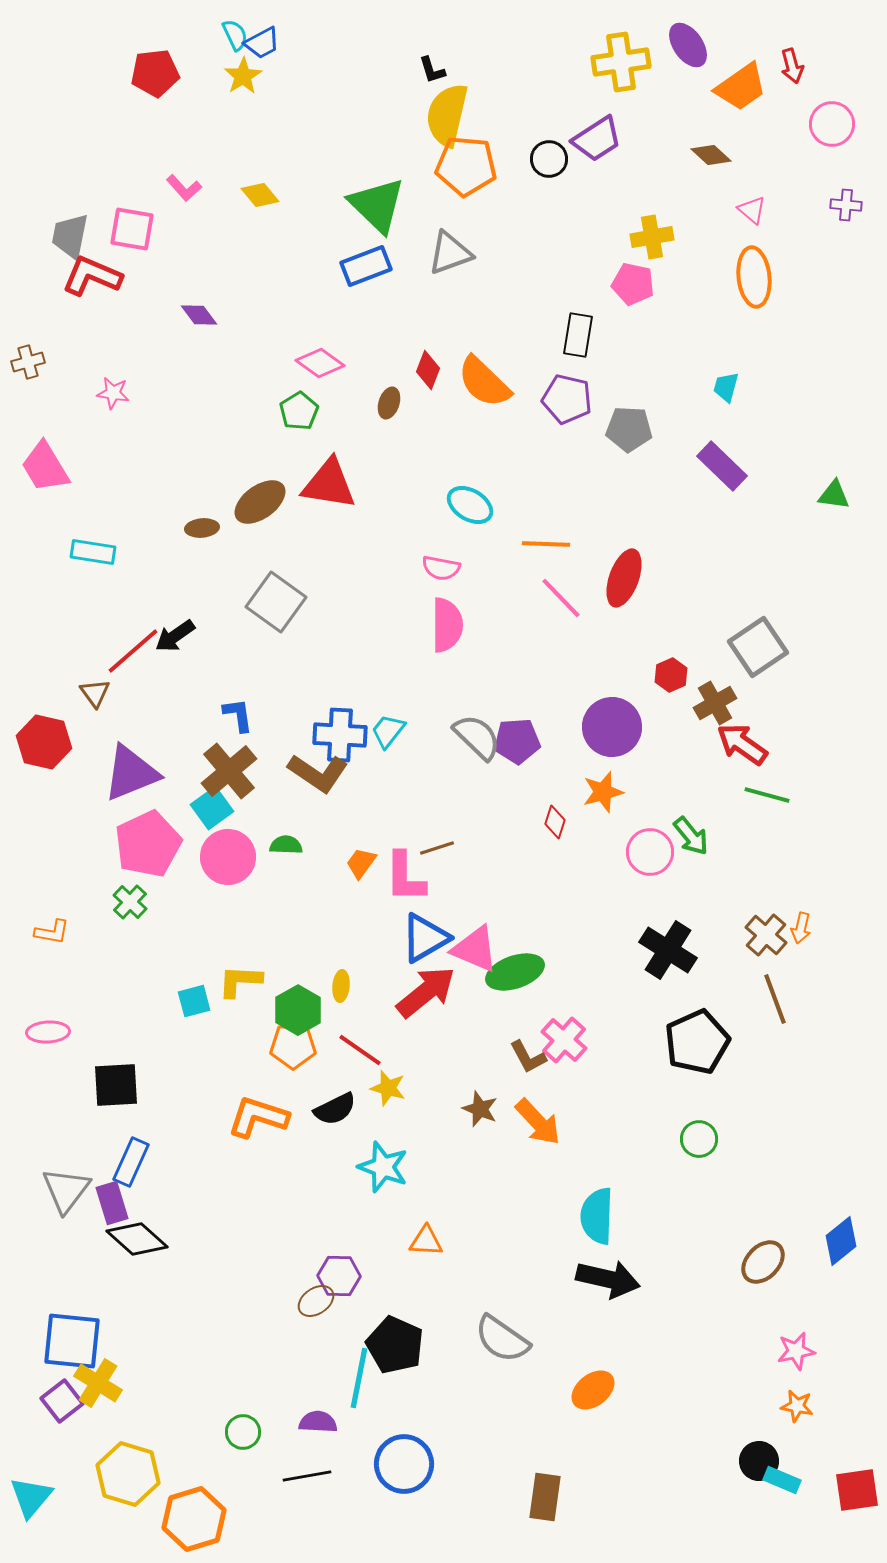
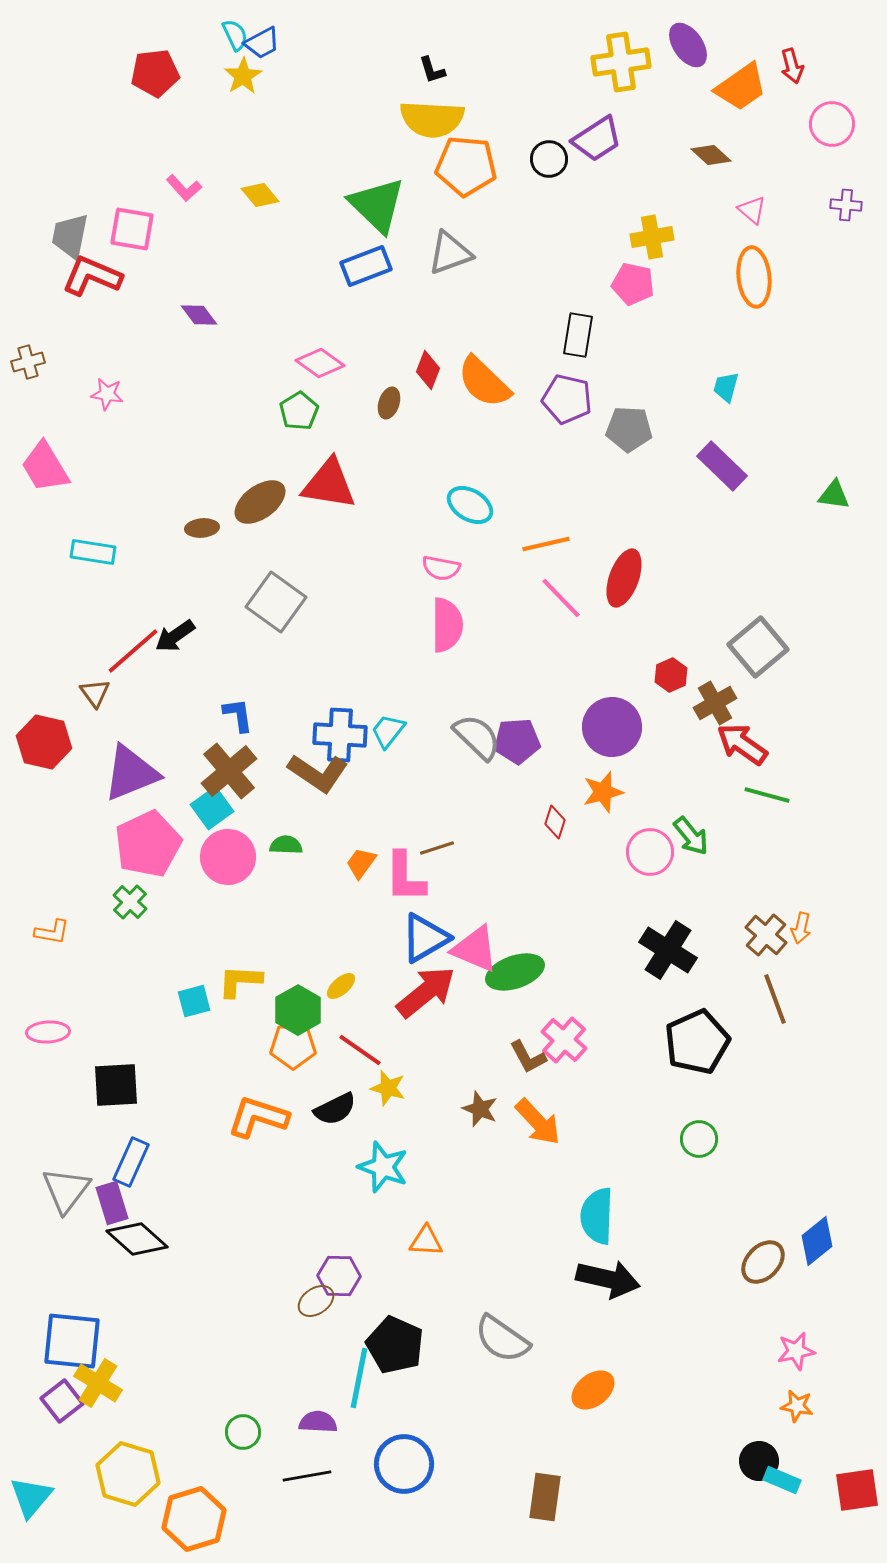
yellow semicircle at (447, 115): moved 15 px left, 4 px down; rotated 100 degrees counterclockwise
pink star at (113, 393): moved 6 px left, 1 px down
orange line at (546, 544): rotated 15 degrees counterclockwise
gray square at (758, 647): rotated 6 degrees counterclockwise
yellow ellipse at (341, 986): rotated 44 degrees clockwise
blue diamond at (841, 1241): moved 24 px left
